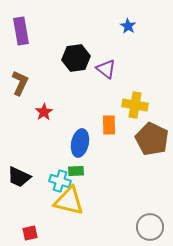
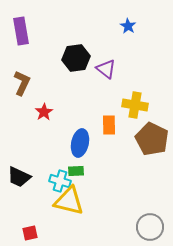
brown L-shape: moved 2 px right
